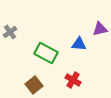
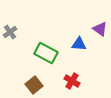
purple triangle: rotated 49 degrees clockwise
red cross: moved 1 px left, 1 px down
